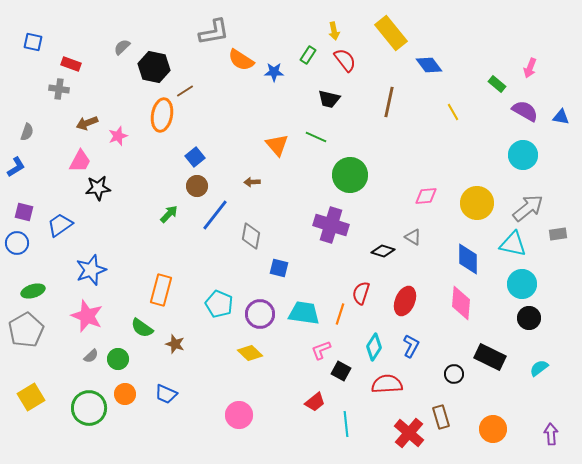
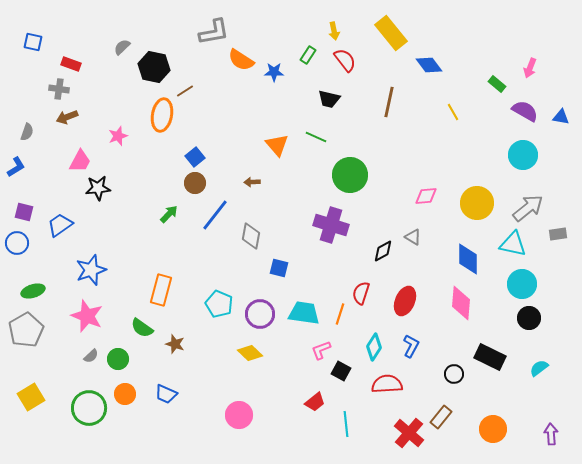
brown arrow at (87, 123): moved 20 px left, 6 px up
brown circle at (197, 186): moved 2 px left, 3 px up
black diamond at (383, 251): rotated 45 degrees counterclockwise
brown rectangle at (441, 417): rotated 55 degrees clockwise
